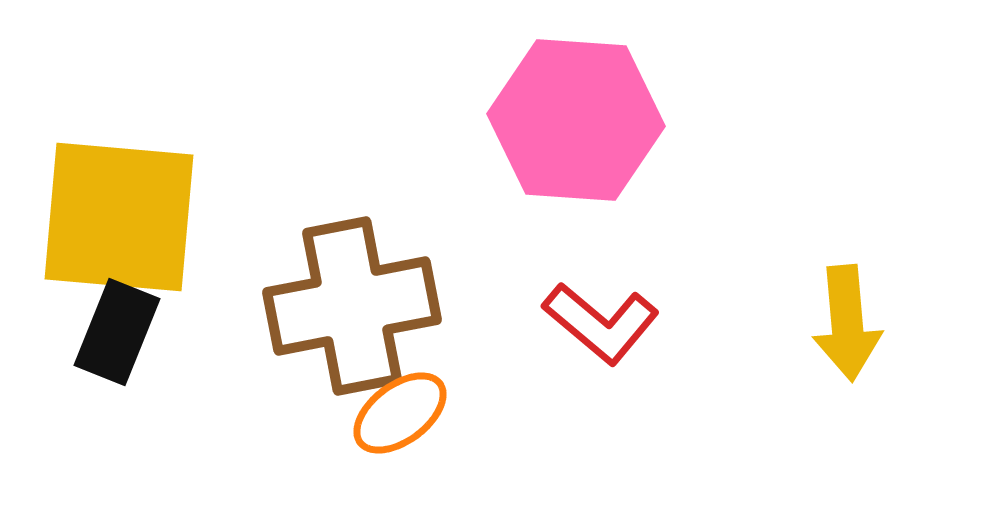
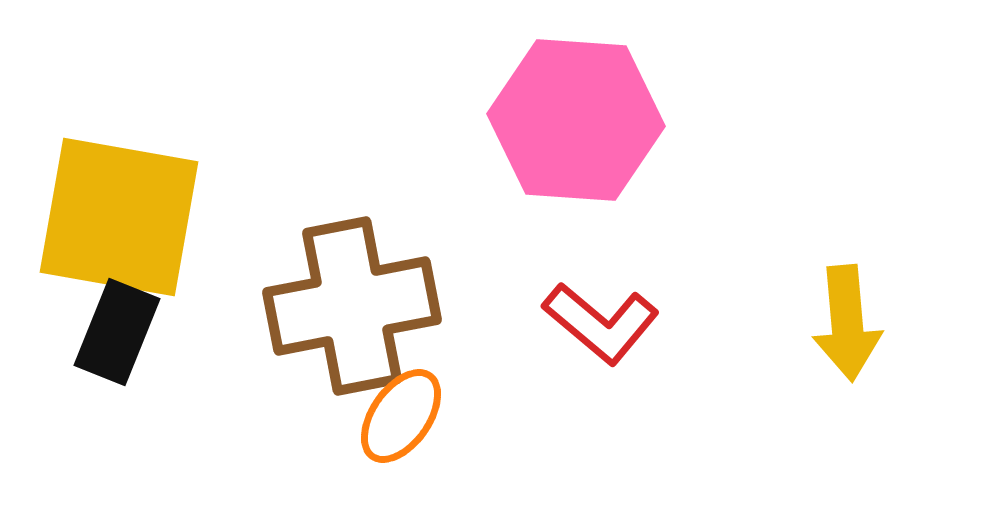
yellow square: rotated 5 degrees clockwise
orange ellipse: moved 1 px right, 3 px down; rotated 18 degrees counterclockwise
